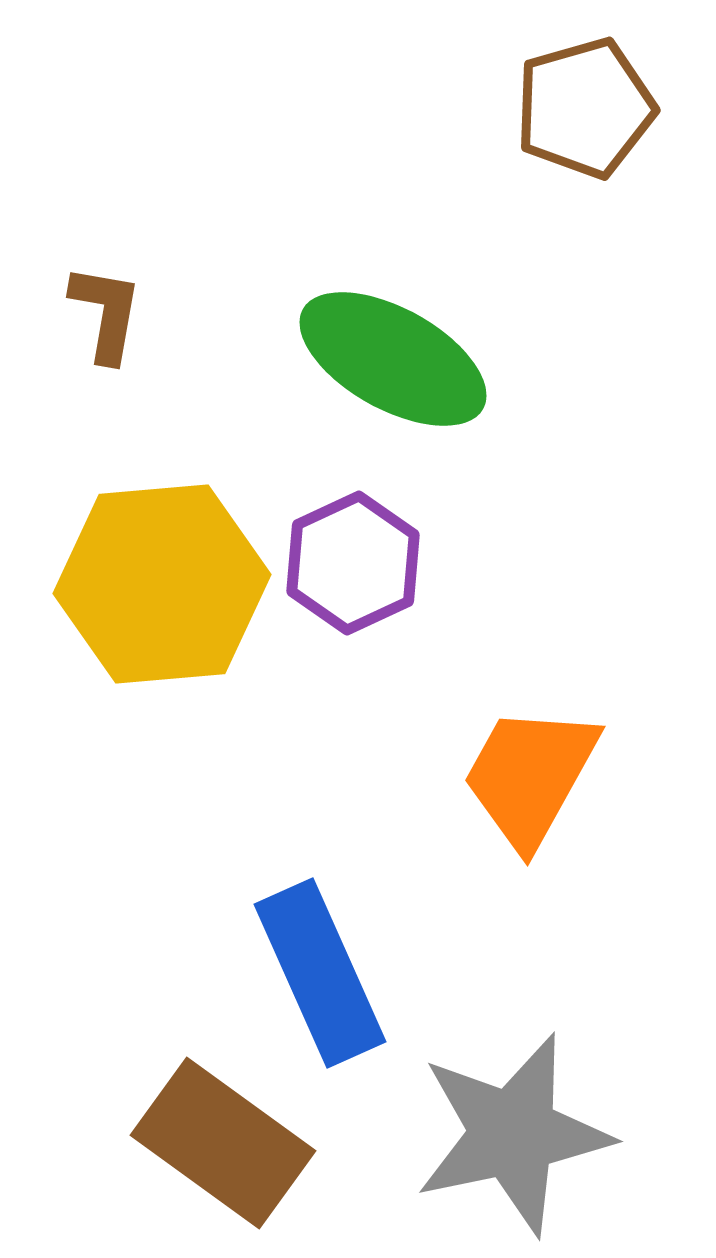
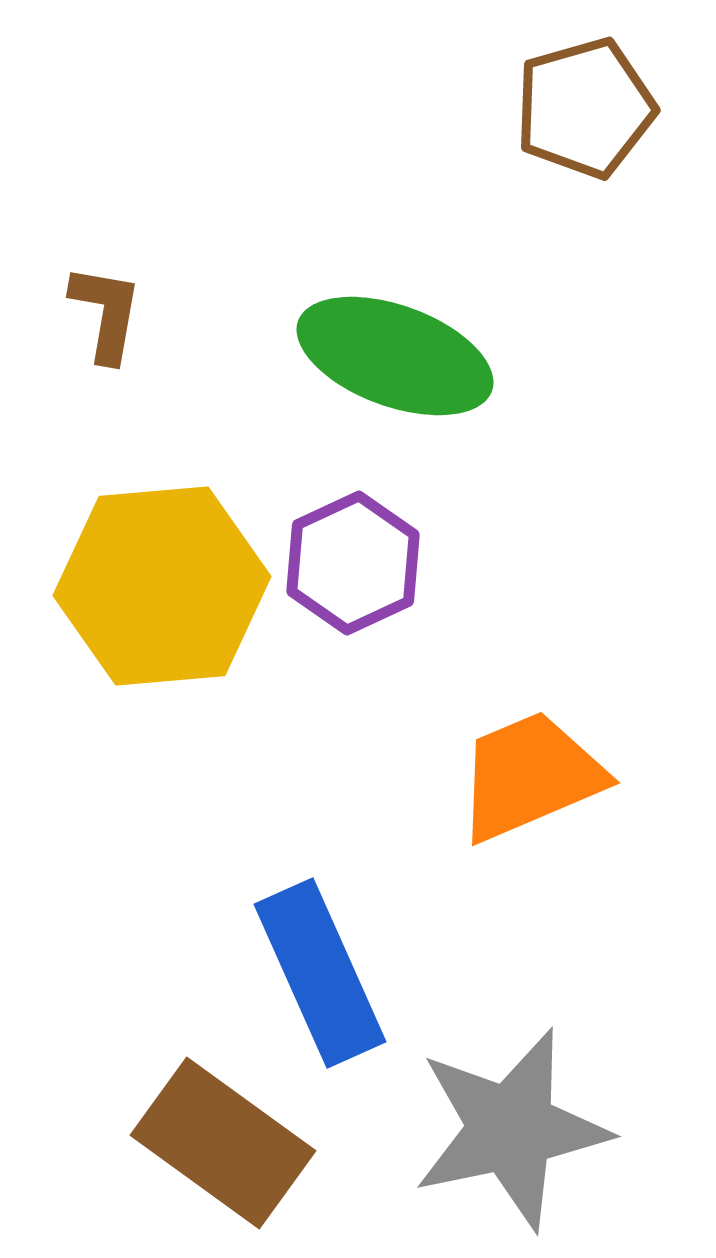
green ellipse: moved 2 px right, 3 px up; rotated 9 degrees counterclockwise
yellow hexagon: moved 2 px down
orange trapezoid: rotated 38 degrees clockwise
gray star: moved 2 px left, 5 px up
